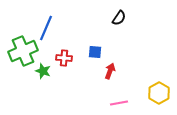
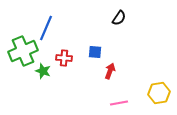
yellow hexagon: rotated 20 degrees clockwise
